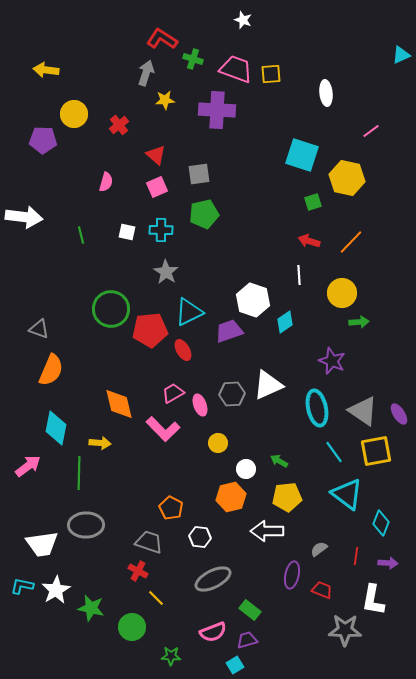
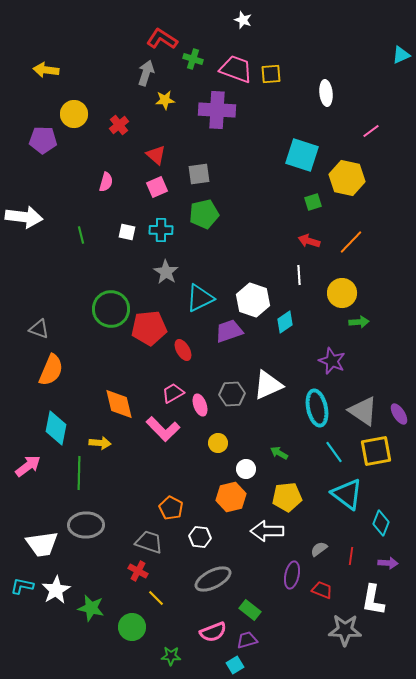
cyan triangle at (189, 312): moved 11 px right, 14 px up
red pentagon at (150, 330): moved 1 px left, 2 px up
green arrow at (279, 461): moved 8 px up
red line at (356, 556): moved 5 px left
